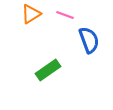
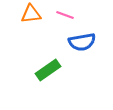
orange triangle: rotated 25 degrees clockwise
blue semicircle: moved 7 px left, 2 px down; rotated 100 degrees clockwise
